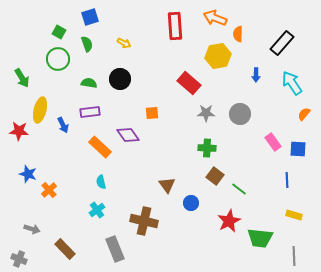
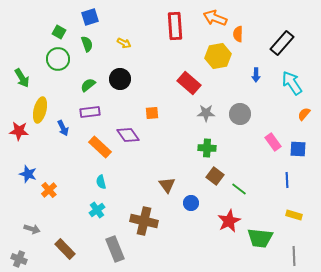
green semicircle at (89, 83): moved 1 px left, 2 px down; rotated 49 degrees counterclockwise
blue arrow at (63, 125): moved 3 px down
